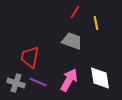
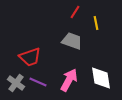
red trapezoid: rotated 120 degrees counterclockwise
white diamond: moved 1 px right
gray cross: rotated 18 degrees clockwise
